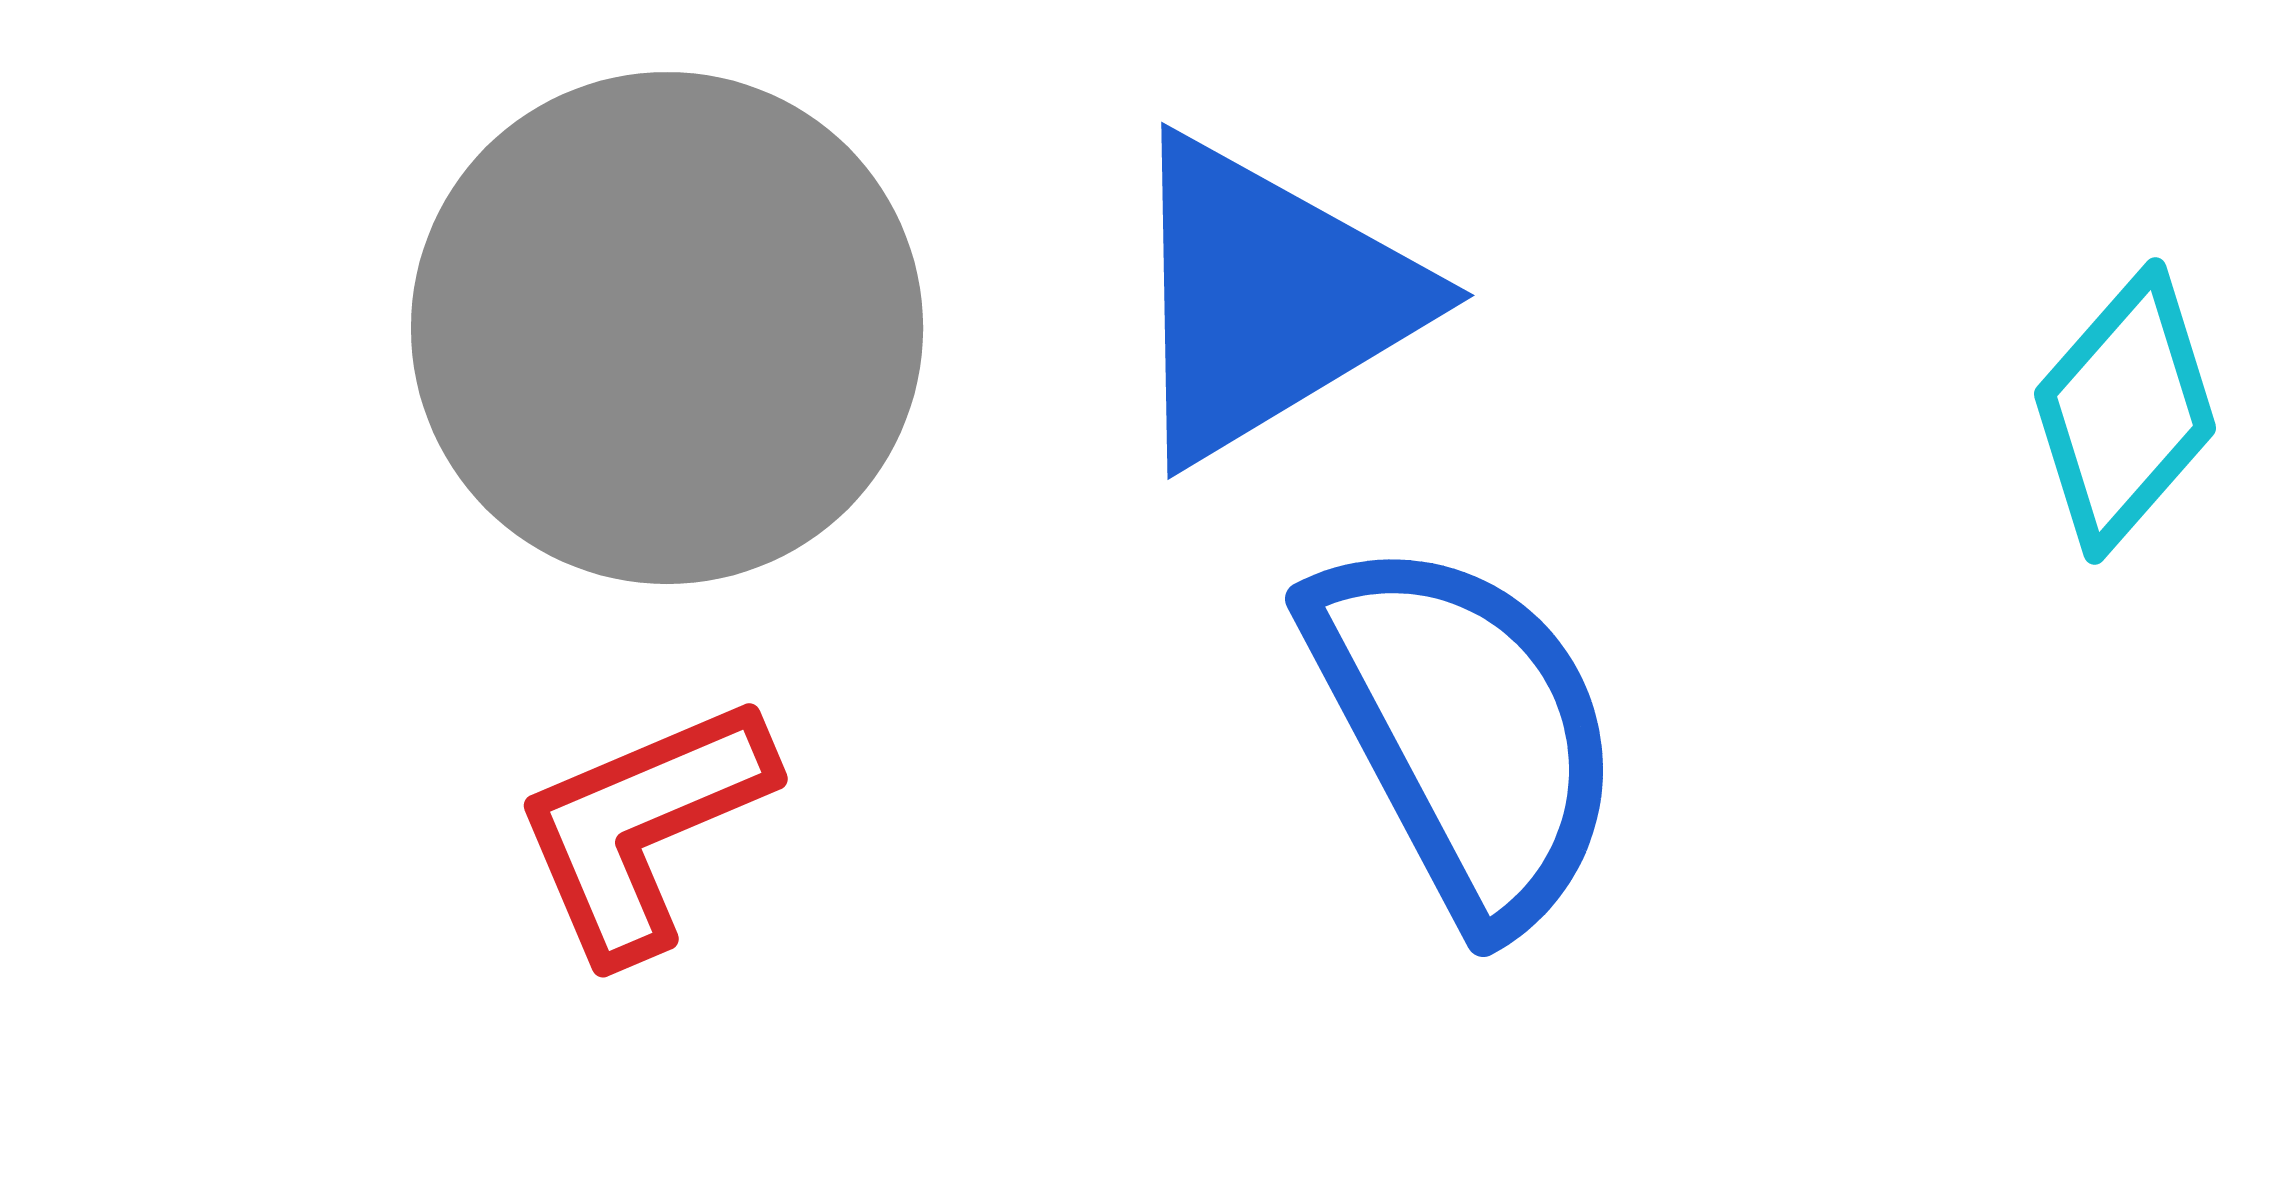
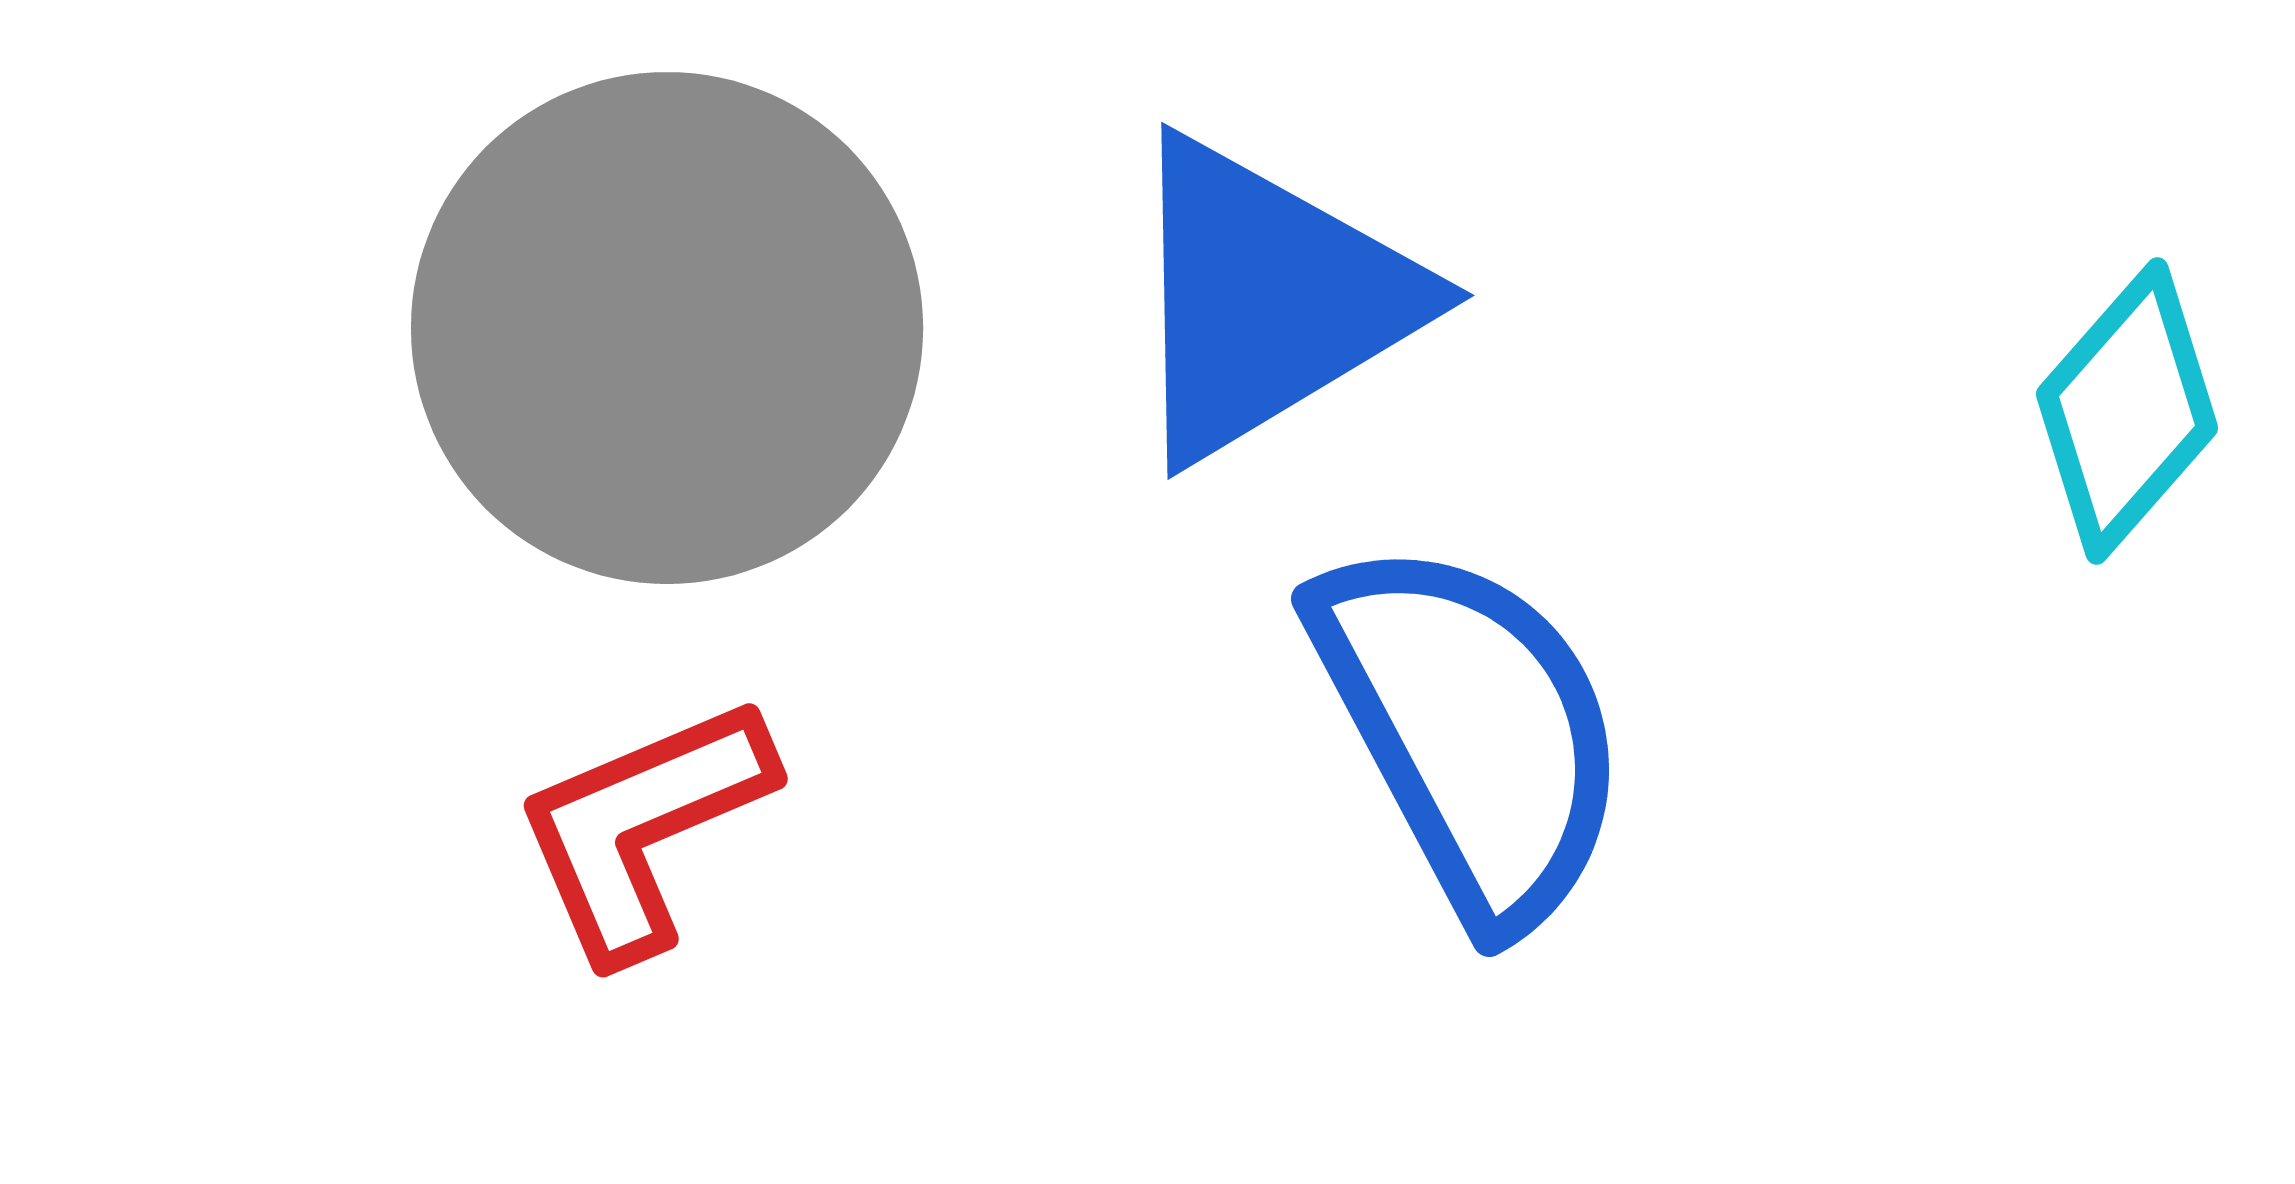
cyan diamond: moved 2 px right
blue semicircle: moved 6 px right
